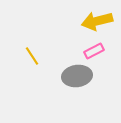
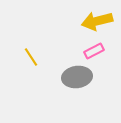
yellow line: moved 1 px left, 1 px down
gray ellipse: moved 1 px down
